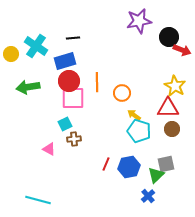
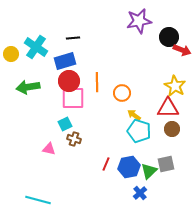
cyan cross: moved 1 px down
brown cross: rotated 24 degrees clockwise
pink triangle: rotated 16 degrees counterclockwise
green triangle: moved 7 px left, 4 px up
blue cross: moved 8 px left, 3 px up
